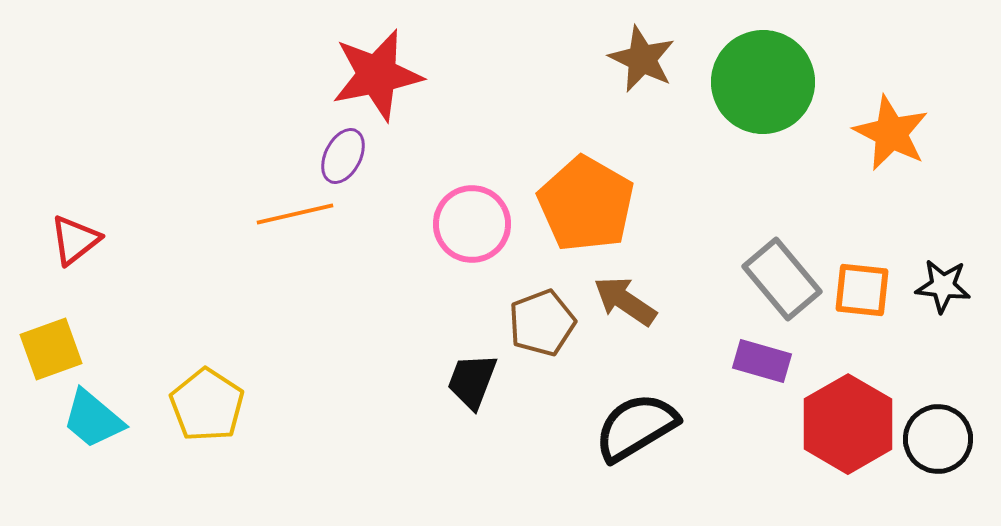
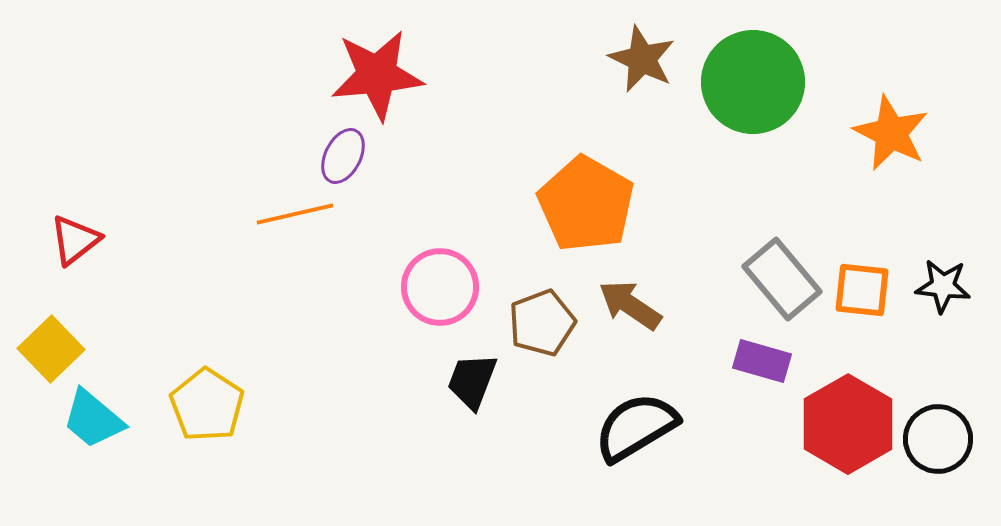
red star: rotated 6 degrees clockwise
green circle: moved 10 px left
pink circle: moved 32 px left, 63 px down
brown arrow: moved 5 px right, 4 px down
yellow square: rotated 24 degrees counterclockwise
